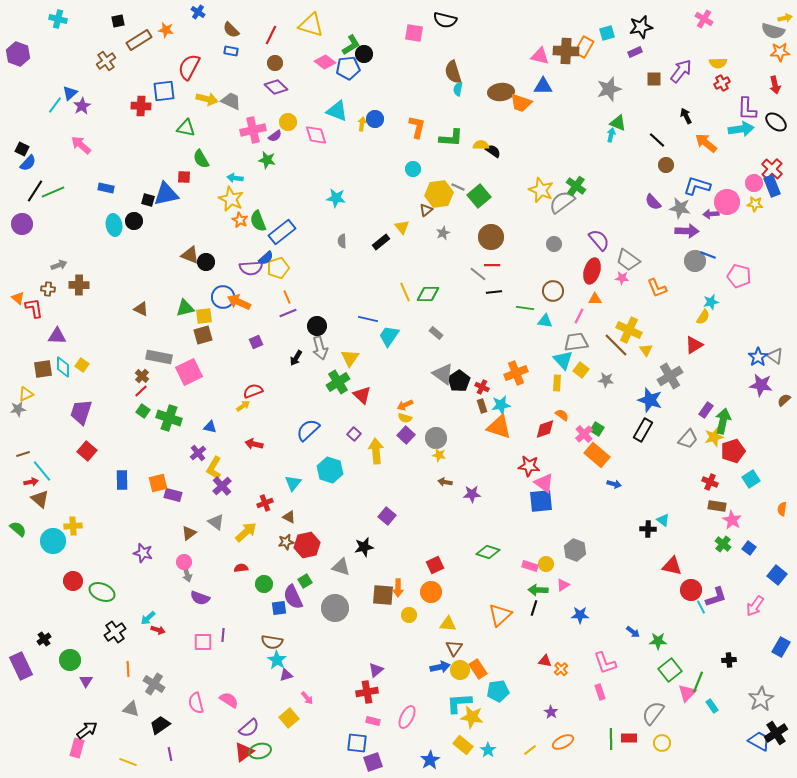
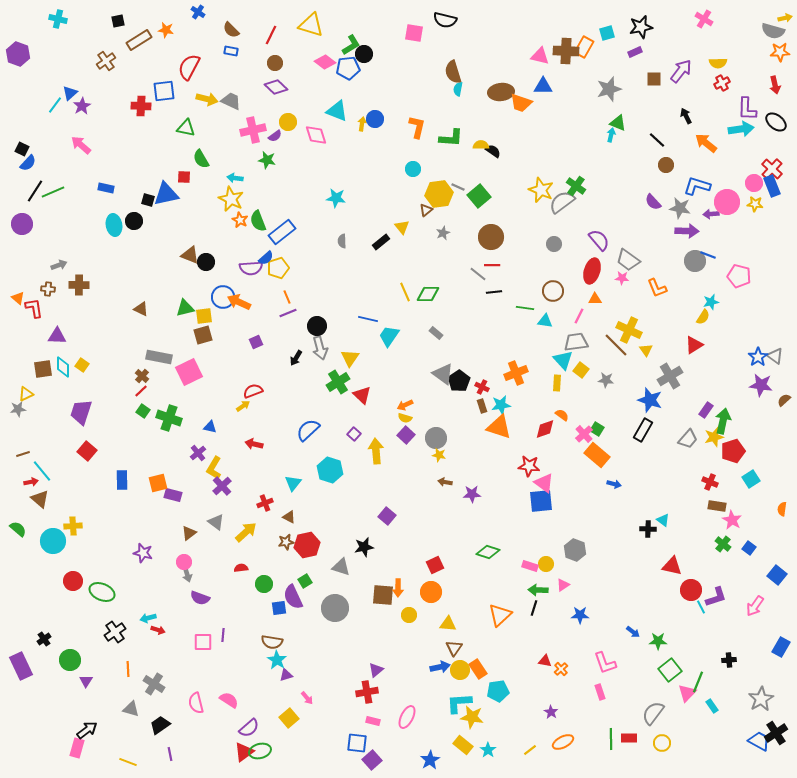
cyan arrow at (148, 618): rotated 28 degrees clockwise
purple square at (373, 762): moved 1 px left, 2 px up; rotated 24 degrees counterclockwise
